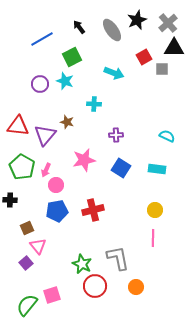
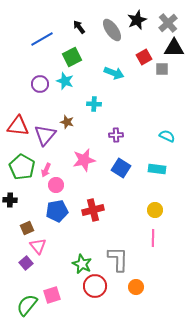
gray L-shape: moved 1 px down; rotated 12 degrees clockwise
